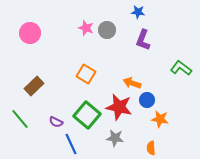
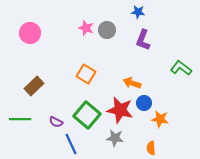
blue circle: moved 3 px left, 3 px down
red star: moved 1 px right, 3 px down
green line: rotated 50 degrees counterclockwise
